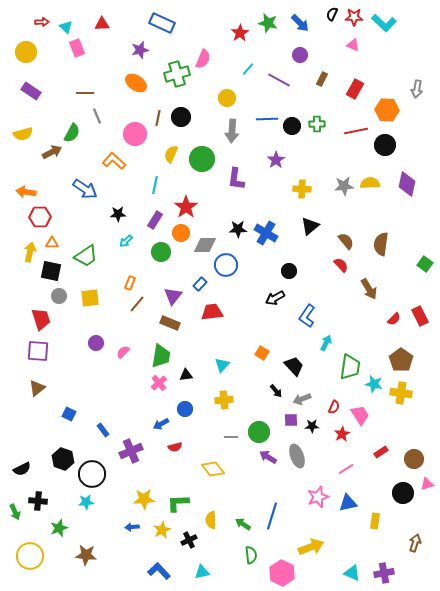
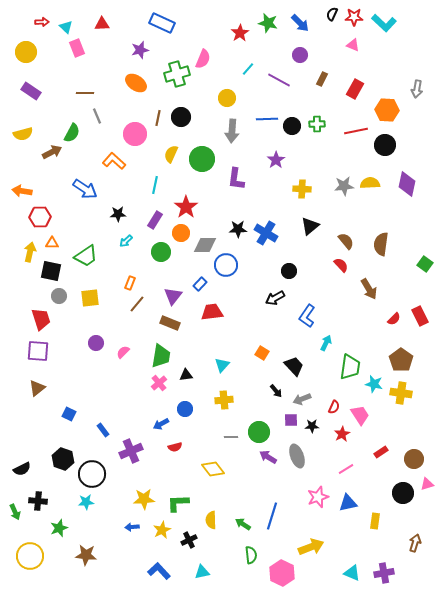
orange arrow at (26, 192): moved 4 px left, 1 px up
